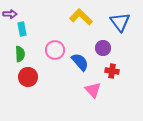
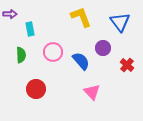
yellow L-shape: rotated 25 degrees clockwise
cyan rectangle: moved 8 px right
pink circle: moved 2 px left, 2 px down
green semicircle: moved 1 px right, 1 px down
blue semicircle: moved 1 px right, 1 px up
red cross: moved 15 px right, 6 px up; rotated 32 degrees clockwise
red circle: moved 8 px right, 12 px down
pink triangle: moved 1 px left, 2 px down
